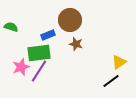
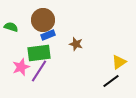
brown circle: moved 27 px left
